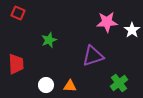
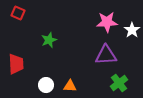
purple triangle: moved 13 px right, 1 px up; rotated 15 degrees clockwise
